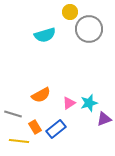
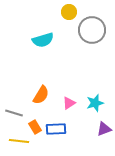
yellow circle: moved 1 px left
gray circle: moved 3 px right, 1 px down
cyan semicircle: moved 2 px left, 5 px down
orange semicircle: rotated 30 degrees counterclockwise
cyan star: moved 6 px right
gray line: moved 1 px right, 1 px up
purple triangle: moved 10 px down
blue rectangle: rotated 36 degrees clockwise
